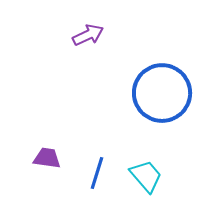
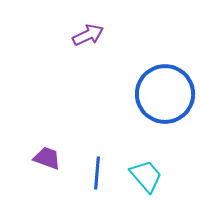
blue circle: moved 3 px right, 1 px down
purple trapezoid: rotated 12 degrees clockwise
blue line: rotated 12 degrees counterclockwise
